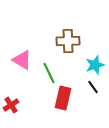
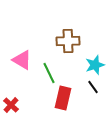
red cross: rotated 14 degrees counterclockwise
